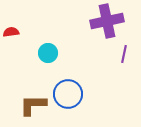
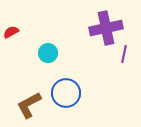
purple cross: moved 1 px left, 7 px down
red semicircle: rotated 21 degrees counterclockwise
blue circle: moved 2 px left, 1 px up
brown L-shape: moved 4 px left; rotated 28 degrees counterclockwise
